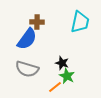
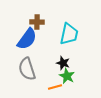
cyan trapezoid: moved 11 px left, 12 px down
black star: moved 1 px right
gray semicircle: rotated 55 degrees clockwise
orange line: rotated 24 degrees clockwise
